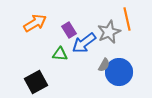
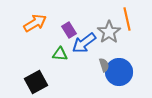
gray star: rotated 10 degrees counterclockwise
gray semicircle: rotated 48 degrees counterclockwise
